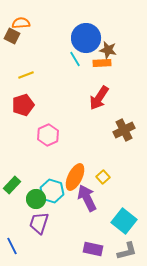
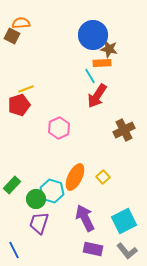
blue circle: moved 7 px right, 3 px up
brown star: moved 1 px right, 1 px up
cyan line: moved 15 px right, 17 px down
yellow line: moved 14 px down
red arrow: moved 2 px left, 2 px up
red pentagon: moved 4 px left
pink hexagon: moved 11 px right, 7 px up
purple arrow: moved 2 px left, 20 px down
cyan square: rotated 25 degrees clockwise
blue line: moved 2 px right, 4 px down
gray L-shape: rotated 65 degrees clockwise
